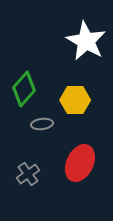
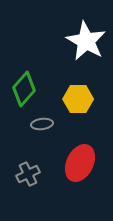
yellow hexagon: moved 3 px right, 1 px up
gray cross: rotated 10 degrees clockwise
